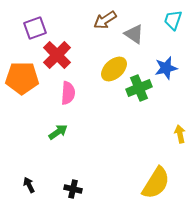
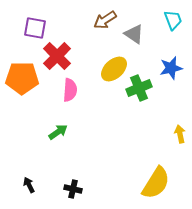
cyan trapezoid: rotated 140 degrees clockwise
purple square: rotated 30 degrees clockwise
red cross: moved 1 px down
blue star: moved 5 px right
pink semicircle: moved 2 px right, 3 px up
